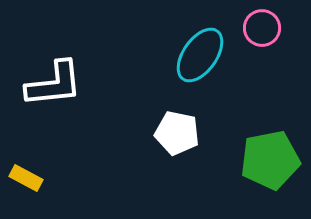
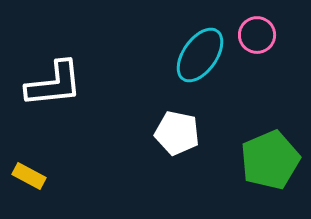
pink circle: moved 5 px left, 7 px down
green pentagon: rotated 12 degrees counterclockwise
yellow rectangle: moved 3 px right, 2 px up
